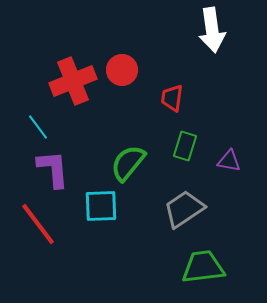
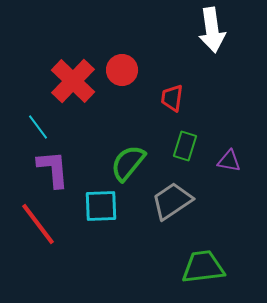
red cross: rotated 24 degrees counterclockwise
gray trapezoid: moved 12 px left, 8 px up
